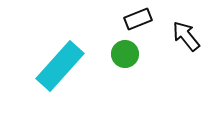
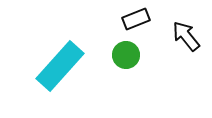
black rectangle: moved 2 px left
green circle: moved 1 px right, 1 px down
